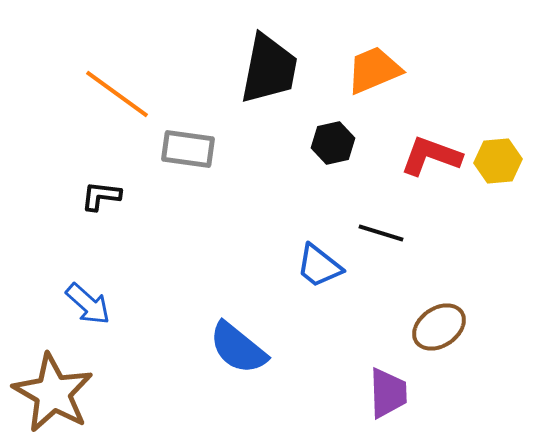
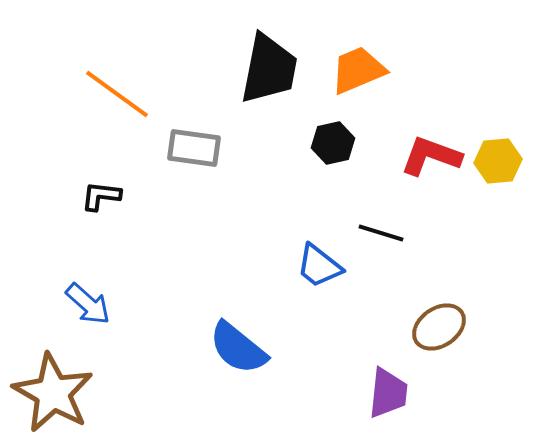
orange trapezoid: moved 16 px left
gray rectangle: moved 6 px right, 1 px up
purple trapezoid: rotated 8 degrees clockwise
